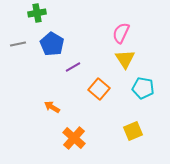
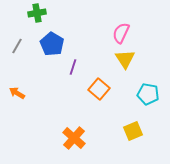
gray line: moved 1 px left, 2 px down; rotated 49 degrees counterclockwise
purple line: rotated 42 degrees counterclockwise
cyan pentagon: moved 5 px right, 6 px down
orange arrow: moved 35 px left, 14 px up
